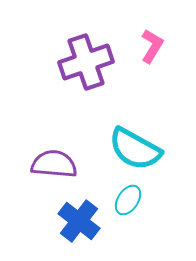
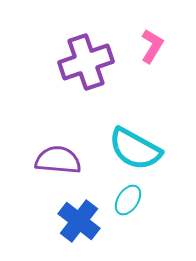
purple semicircle: moved 4 px right, 4 px up
